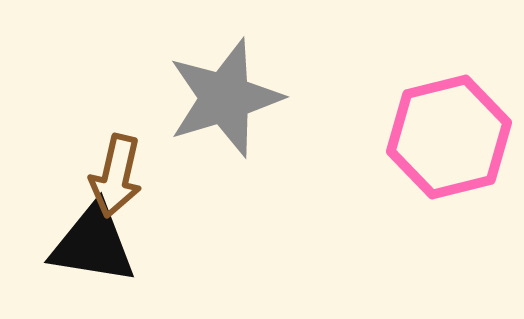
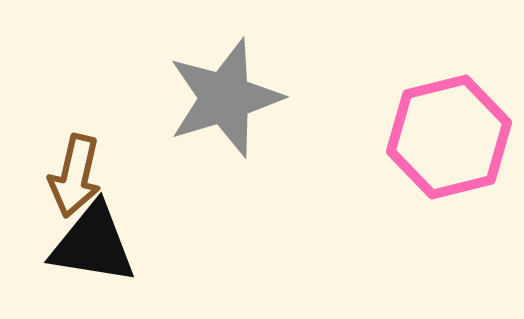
brown arrow: moved 41 px left
